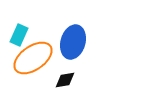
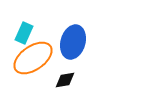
cyan rectangle: moved 5 px right, 2 px up
